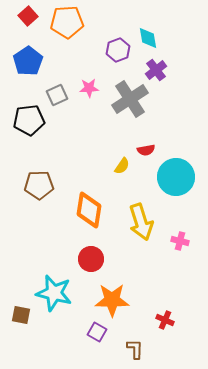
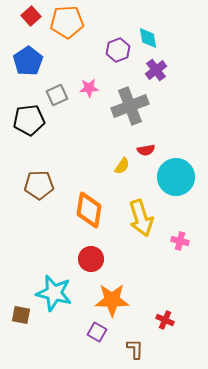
red square: moved 3 px right
gray cross: moved 7 px down; rotated 12 degrees clockwise
yellow arrow: moved 4 px up
